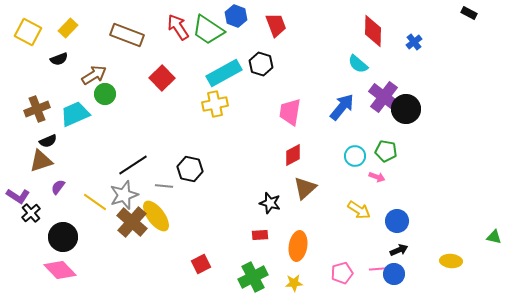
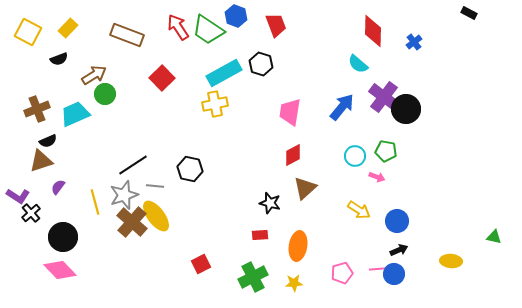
gray line at (164, 186): moved 9 px left
yellow line at (95, 202): rotated 40 degrees clockwise
